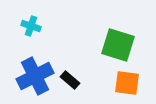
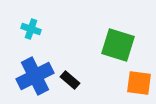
cyan cross: moved 3 px down
orange square: moved 12 px right
